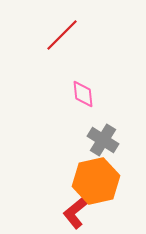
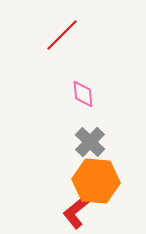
gray cross: moved 13 px left, 2 px down; rotated 12 degrees clockwise
orange hexagon: rotated 18 degrees clockwise
